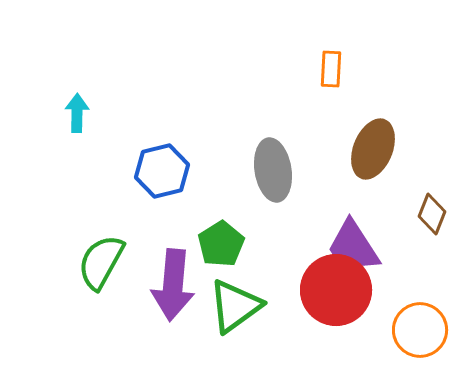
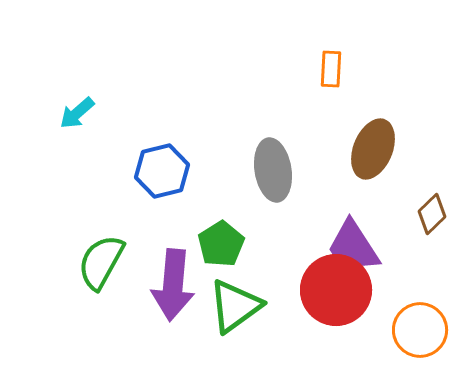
cyan arrow: rotated 132 degrees counterclockwise
brown diamond: rotated 24 degrees clockwise
